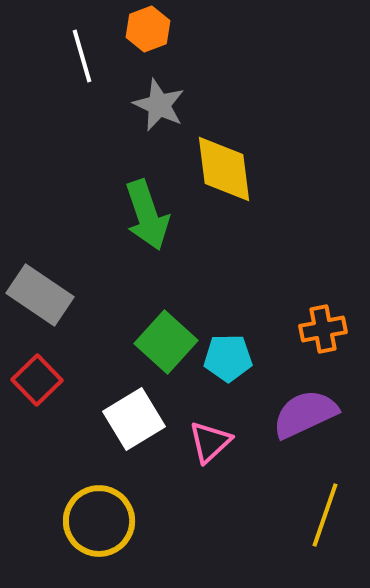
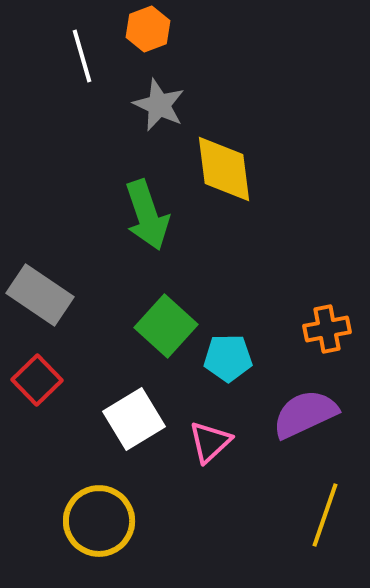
orange cross: moved 4 px right
green square: moved 16 px up
